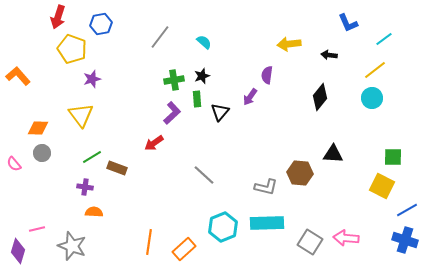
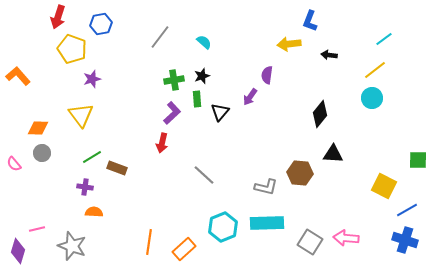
blue L-shape at (348, 23): moved 38 px left, 2 px up; rotated 45 degrees clockwise
black diamond at (320, 97): moved 17 px down
red arrow at (154, 143): moved 8 px right; rotated 42 degrees counterclockwise
green square at (393, 157): moved 25 px right, 3 px down
yellow square at (382, 186): moved 2 px right
